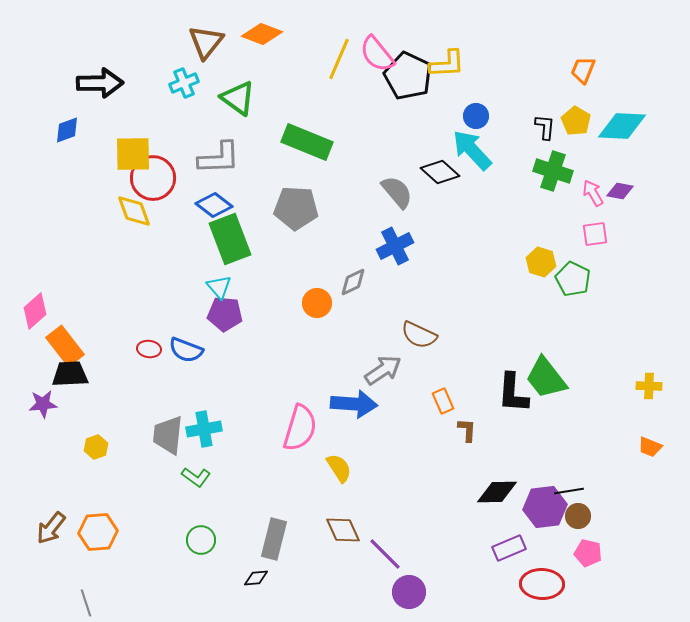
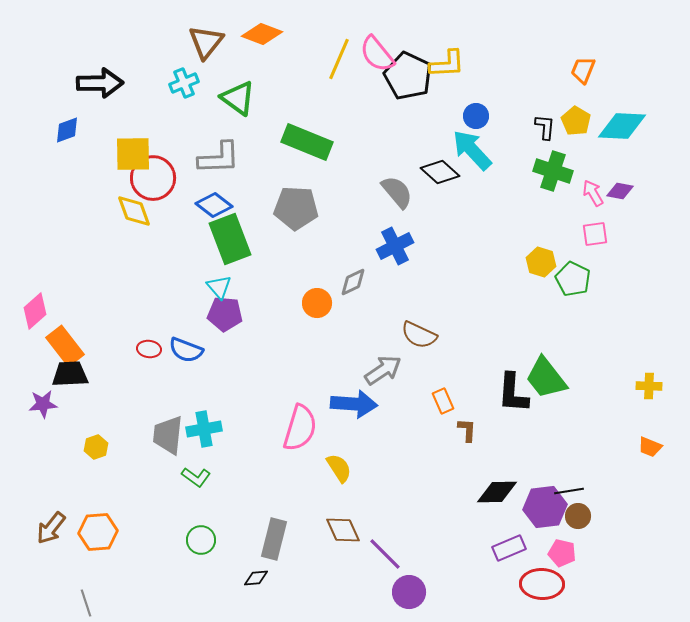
pink pentagon at (588, 553): moved 26 px left
